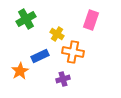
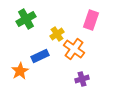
yellow cross: rotated 24 degrees clockwise
orange cross: moved 1 px right, 3 px up; rotated 25 degrees clockwise
purple cross: moved 19 px right
